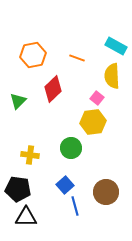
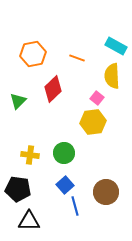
orange hexagon: moved 1 px up
green circle: moved 7 px left, 5 px down
black triangle: moved 3 px right, 4 px down
